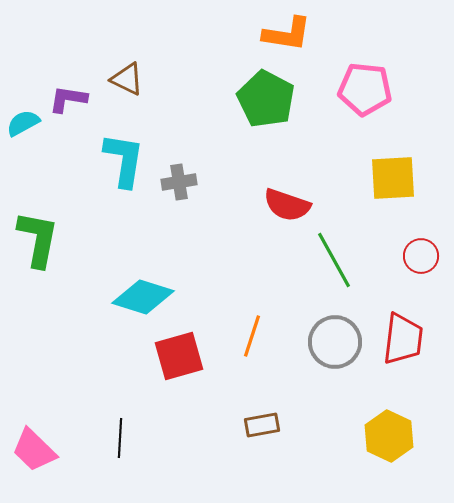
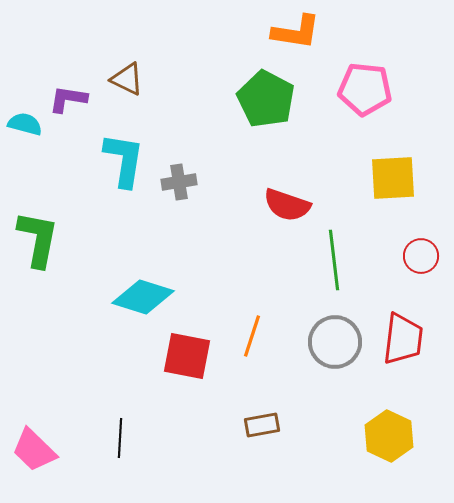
orange L-shape: moved 9 px right, 2 px up
cyan semicircle: moved 2 px right, 1 px down; rotated 44 degrees clockwise
green line: rotated 22 degrees clockwise
red square: moved 8 px right; rotated 27 degrees clockwise
